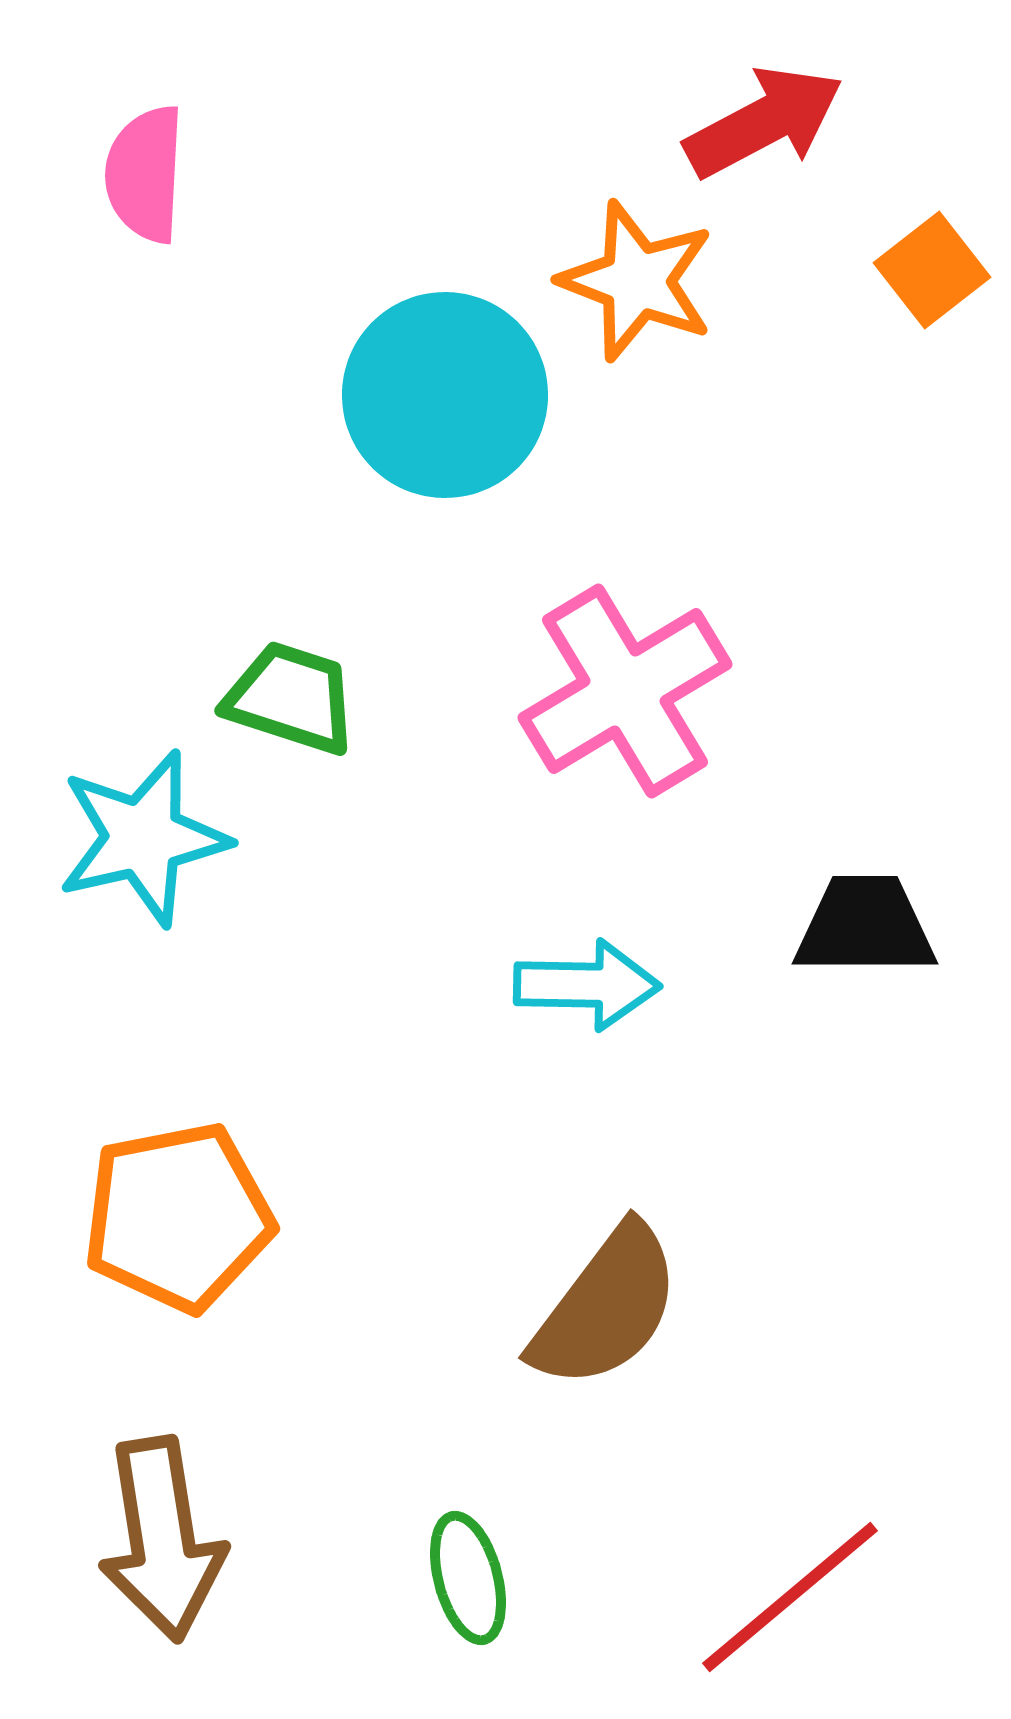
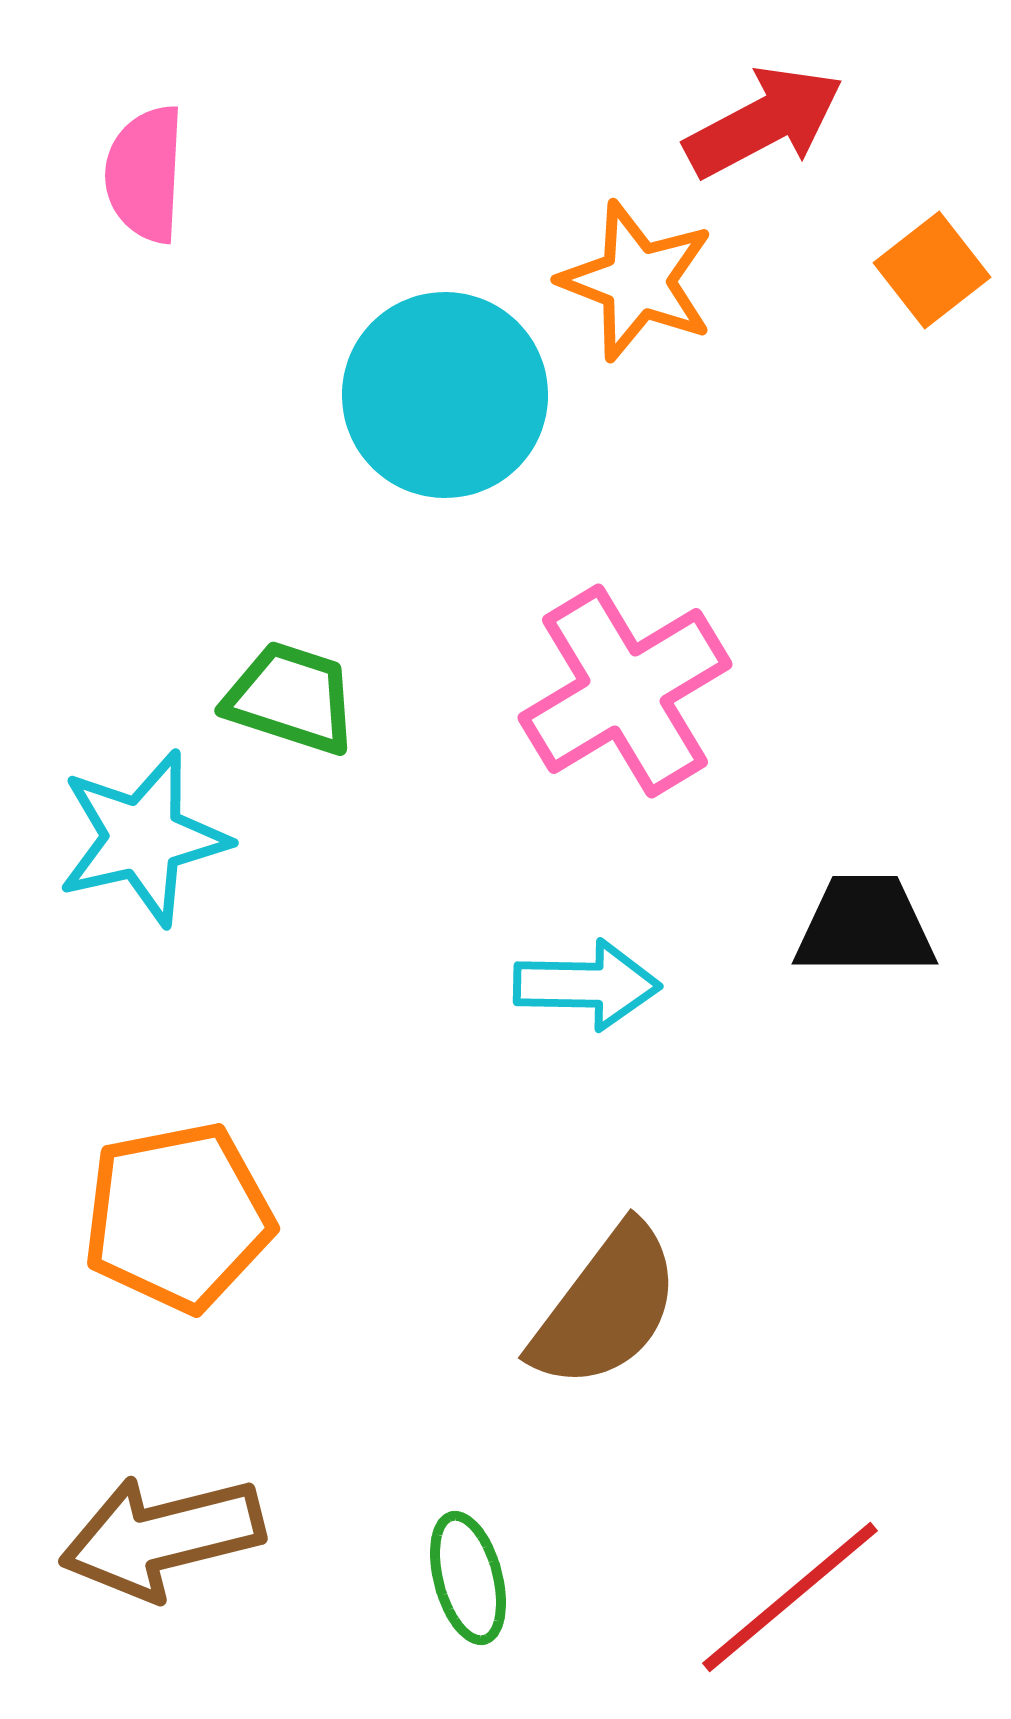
brown arrow: moved 2 px up; rotated 85 degrees clockwise
